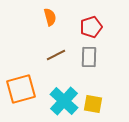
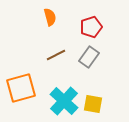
gray rectangle: rotated 35 degrees clockwise
orange square: moved 1 px up
